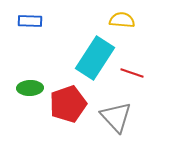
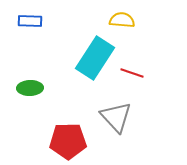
red pentagon: moved 37 px down; rotated 18 degrees clockwise
